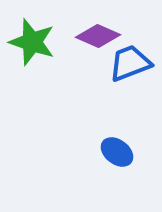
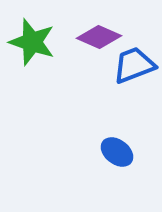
purple diamond: moved 1 px right, 1 px down
blue trapezoid: moved 4 px right, 2 px down
